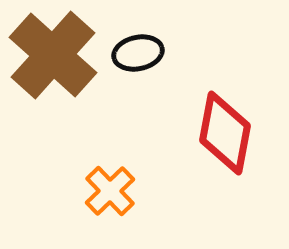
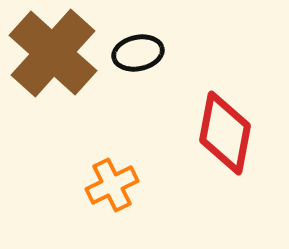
brown cross: moved 2 px up
orange cross: moved 2 px right, 6 px up; rotated 18 degrees clockwise
